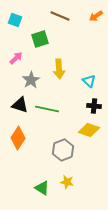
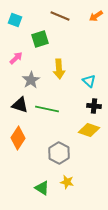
gray hexagon: moved 4 px left, 3 px down; rotated 10 degrees counterclockwise
